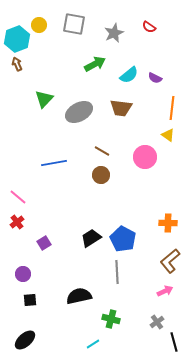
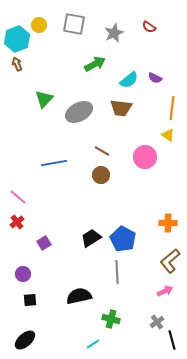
cyan semicircle: moved 5 px down
black line: moved 2 px left, 2 px up
